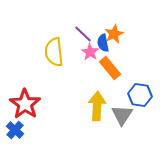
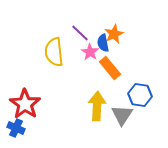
purple line: moved 3 px left, 1 px up
blue cross: moved 1 px right, 2 px up; rotated 18 degrees counterclockwise
